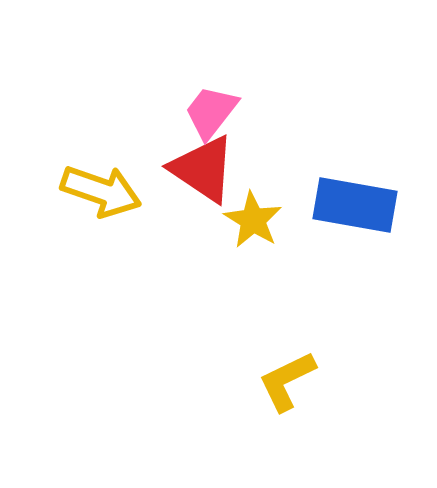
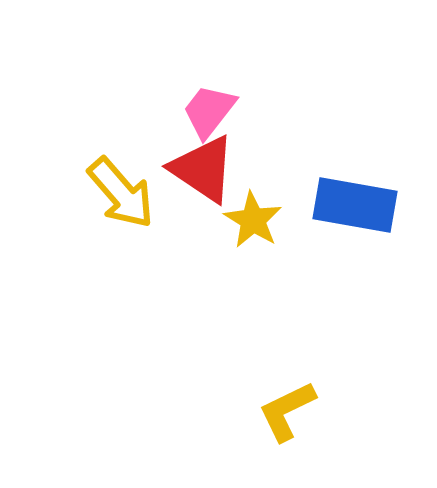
pink trapezoid: moved 2 px left, 1 px up
yellow arrow: moved 20 px right, 2 px down; rotated 30 degrees clockwise
yellow L-shape: moved 30 px down
